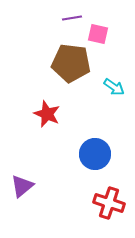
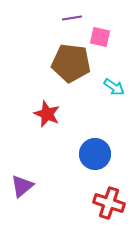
pink square: moved 2 px right, 3 px down
